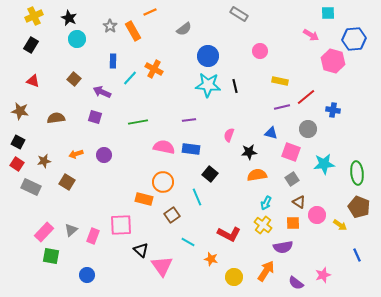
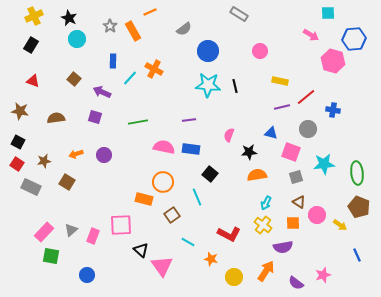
blue circle at (208, 56): moved 5 px up
gray square at (292, 179): moved 4 px right, 2 px up; rotated 16 degrees clockwise
